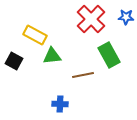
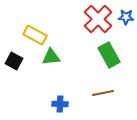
red cross: moved 7 px right
green triangle: moved 1 px left, 1 px down
brown line: moved 20 px right, 18 px down
